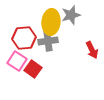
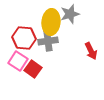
gray star: moved 1 px left, 1 px up
red hexagon: rotated 10 degrees clockwise
red arrow: moved 1 px left, 1 px down
pink square: moved 1 px right
